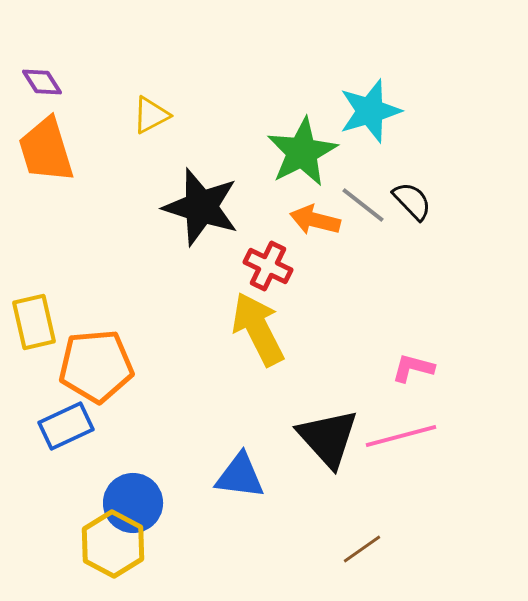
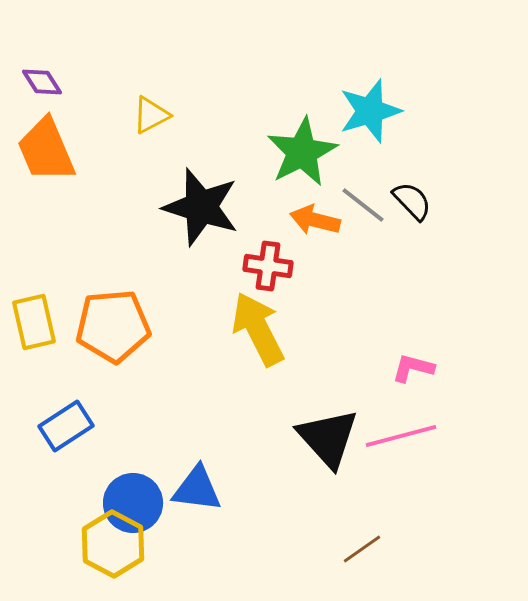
orange trapezoid: rotated 6 degrees counterclockwise
red cross: rotated 18 degrees counterclockwise
orange pentagon: moved 17 px right, 40 px up
blue rectangle: rotated 8 degrees counterclockwise
blue triangle: moved 43 px left, 13 px down
